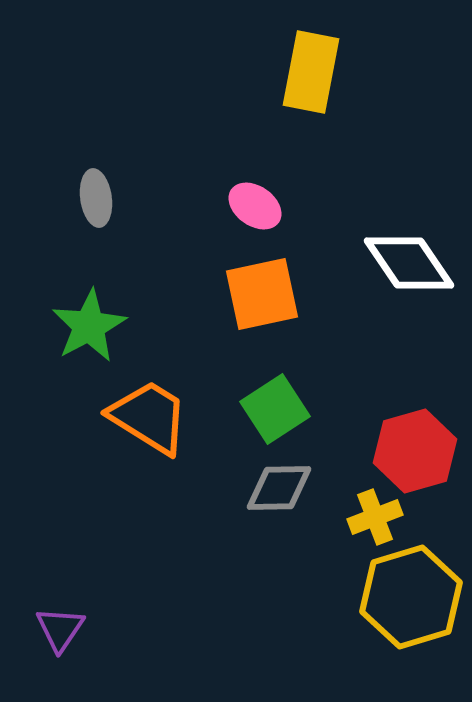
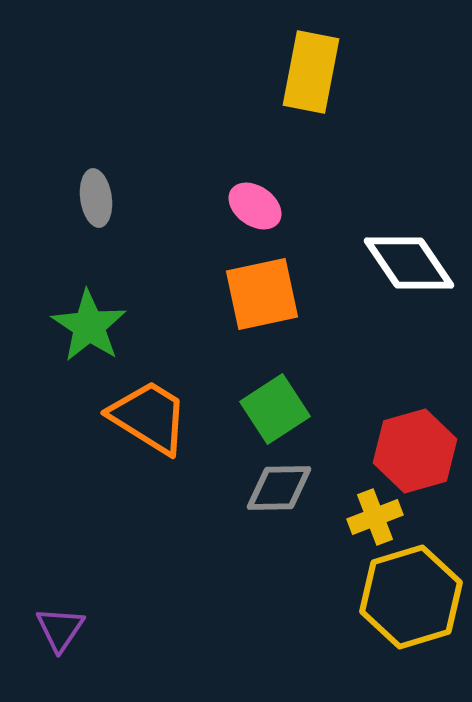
green star: rotated 10 degrees counterclockwise
